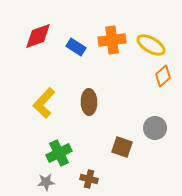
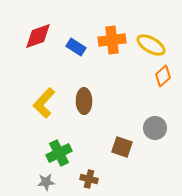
brown ellipse: moved 5 px left, 1 px up
